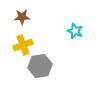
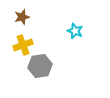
brown star: rotated 14 degrees counterclockwise
